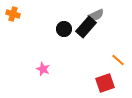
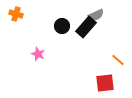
orange cross: moved 3 px right
black circle: moved 2 px left, 3 px up
pink star: moved 5 px left, 15 px up
red square: rotated 12 degrees clockwise
